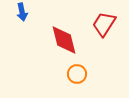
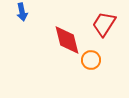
red diamond: moved 3 px right
orange circle: moved 14 px right, 14 px up
